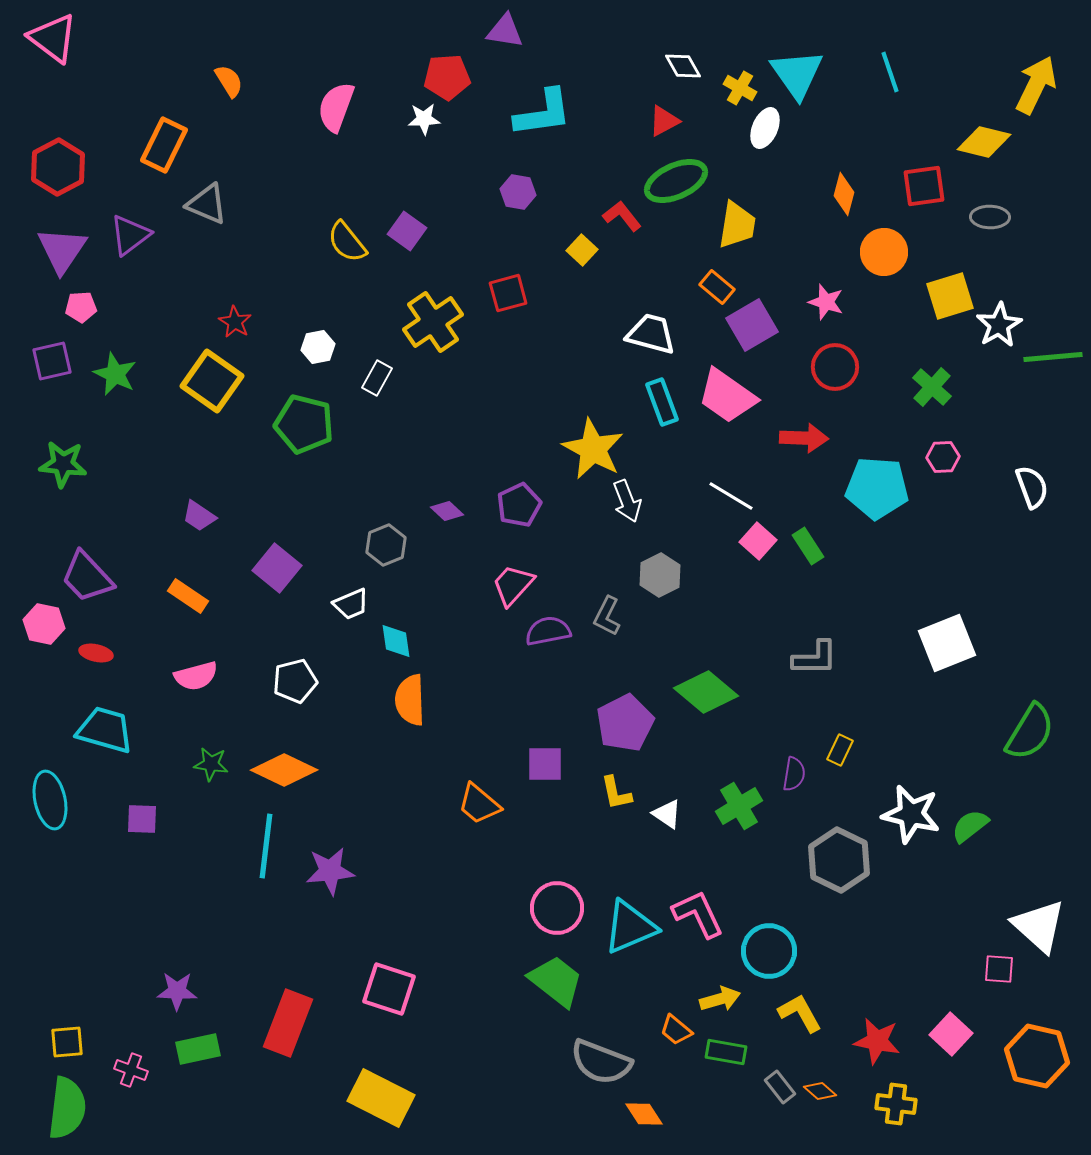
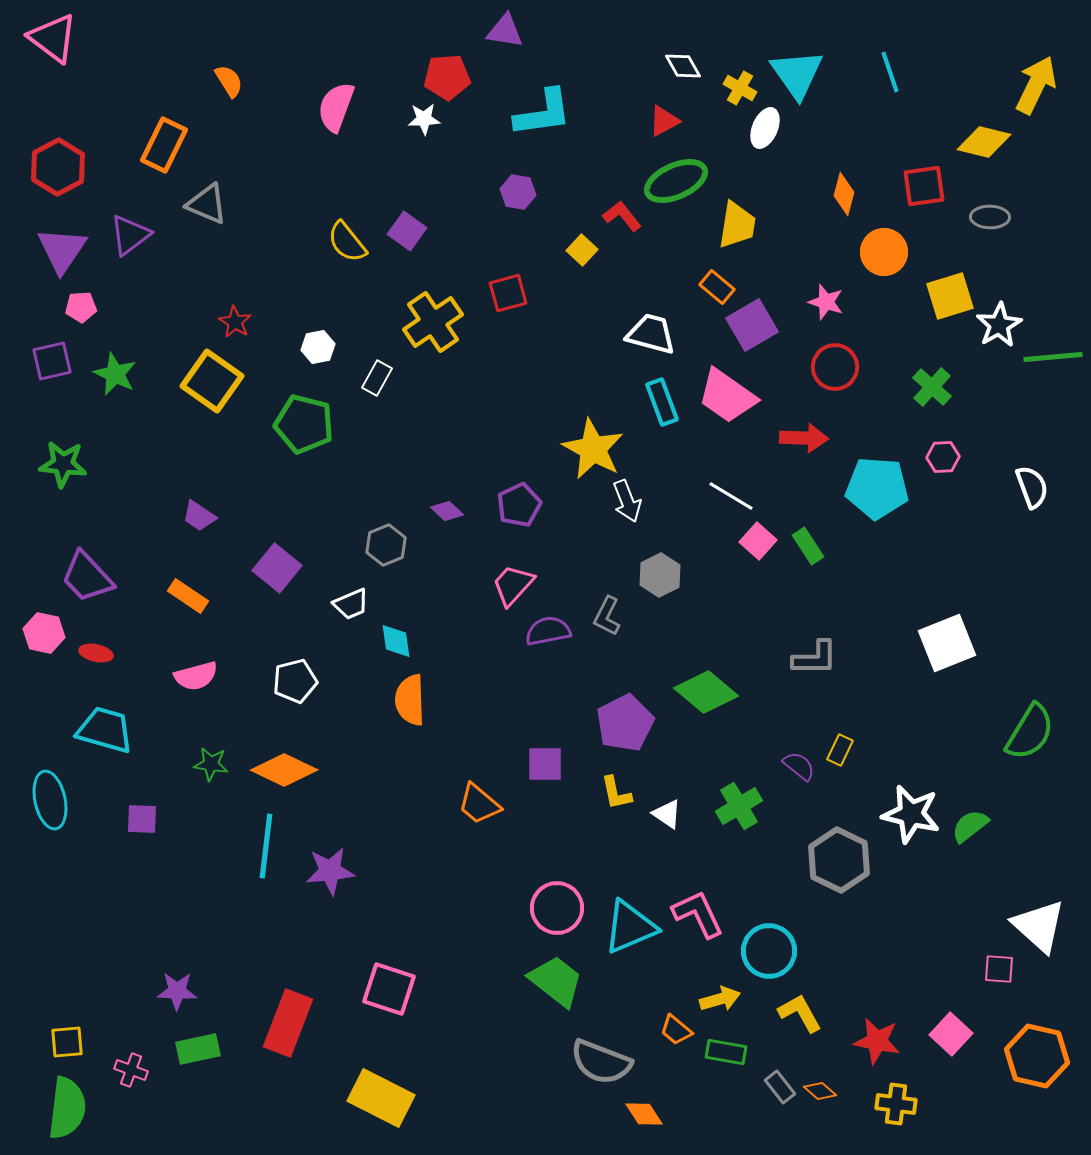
pink hexagon at (44, 624): moved 9 px down
purple semicircle at (794, 774): moved 5 px right, 8 px up; rotated 60 degrees counterclockwise
